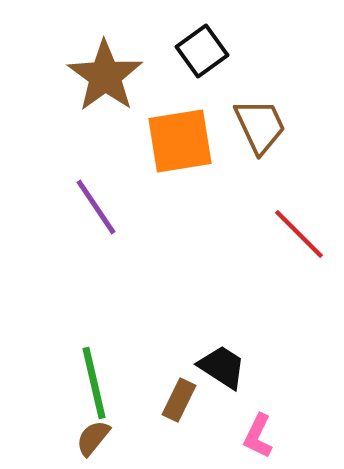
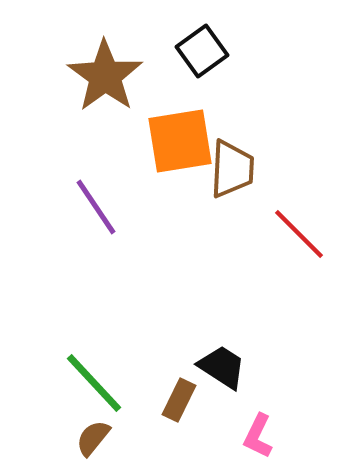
brown trapezoid: moved 28 px left, 43 px down; rotated 28 degrees clockwise
green line: rotated 30 degrees counterclockwise
